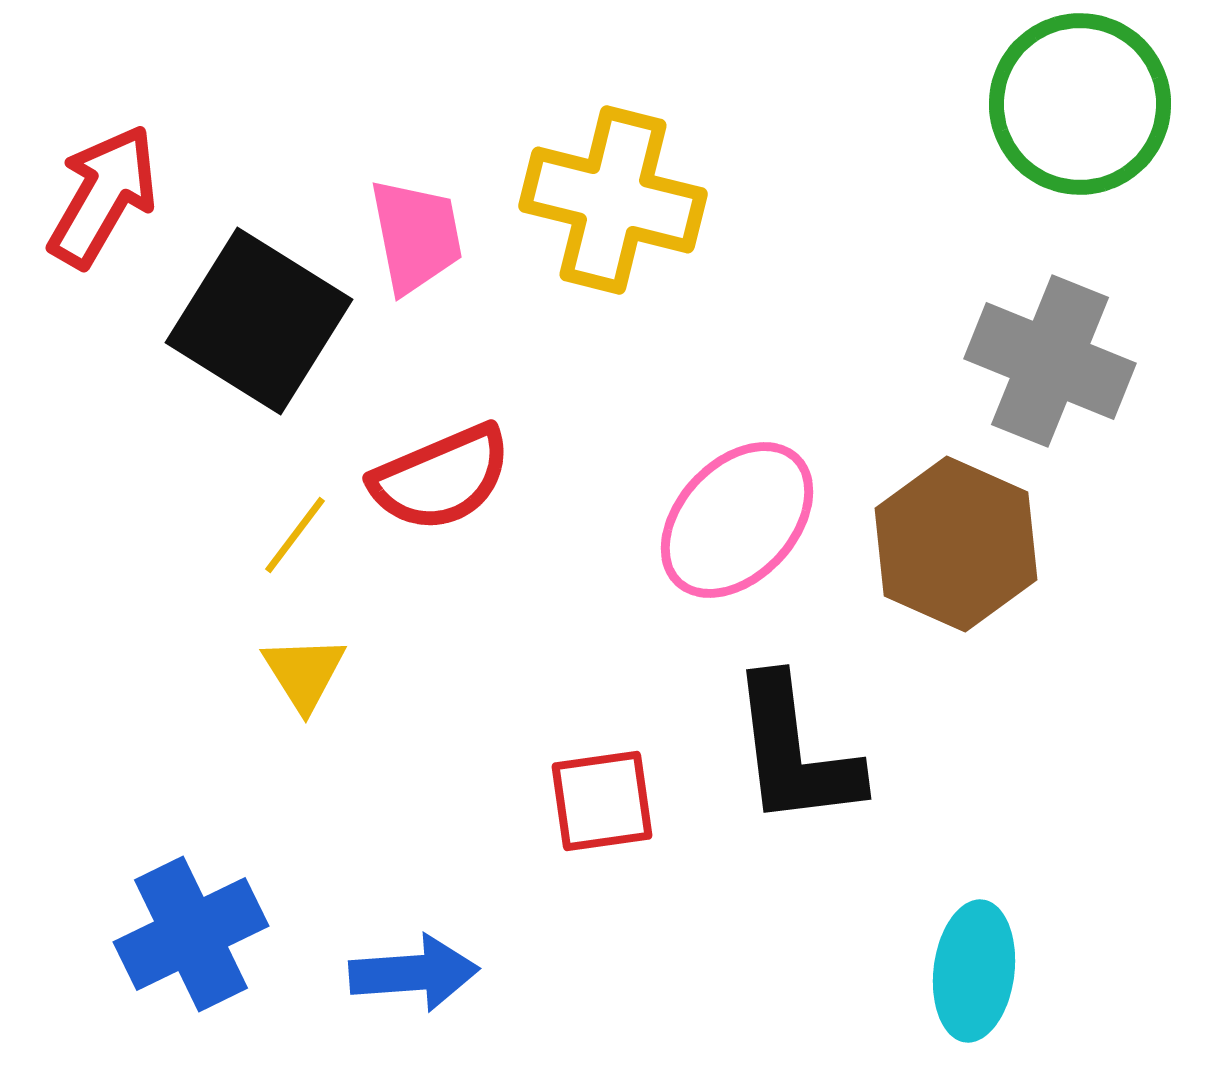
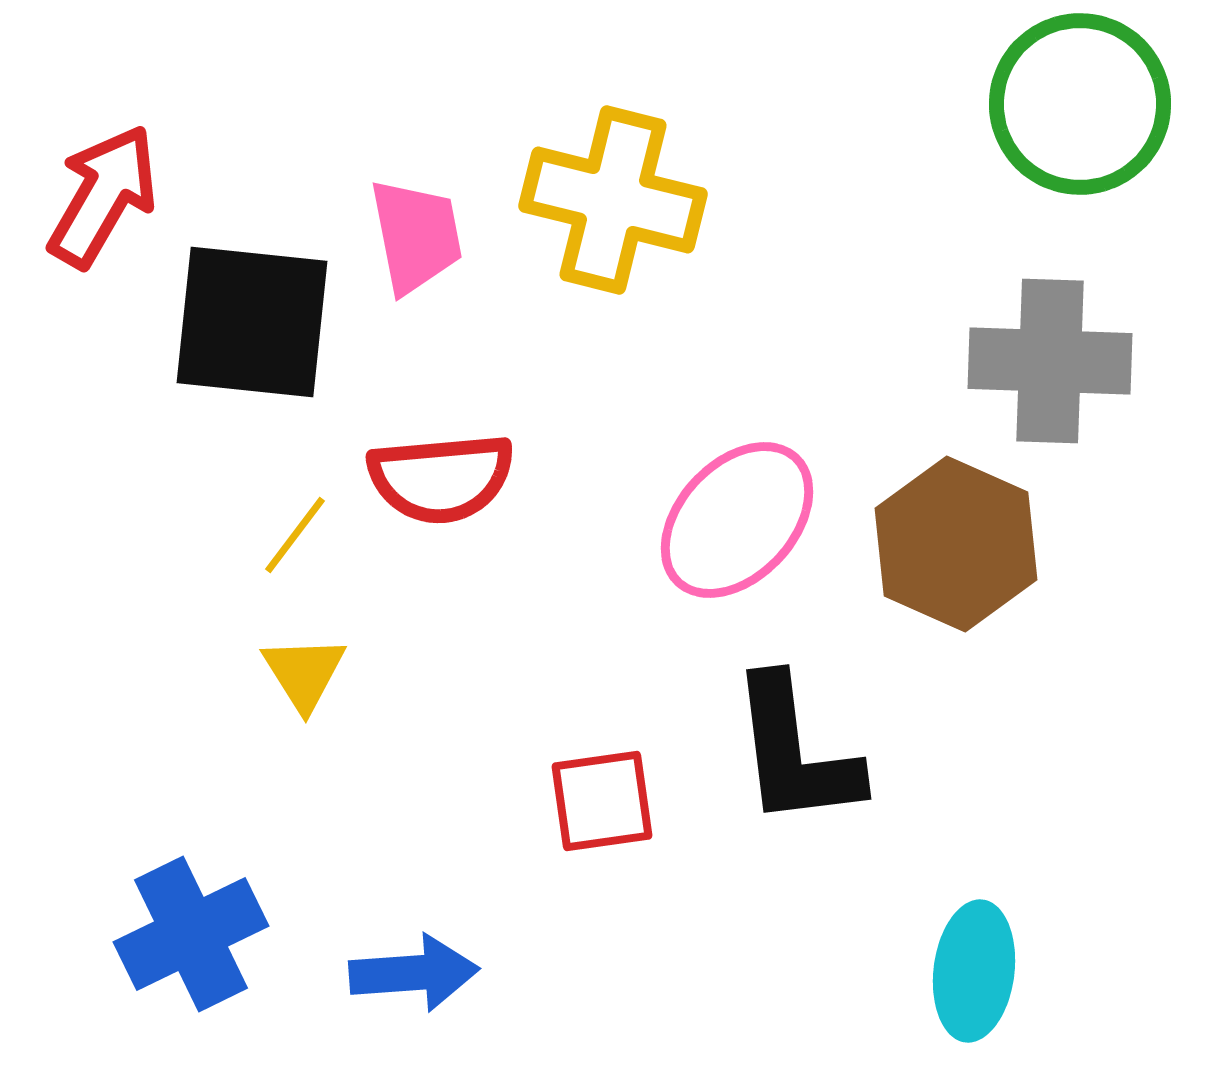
black square: moved 7 px left, 1 px down; rotated 26 degrees counterclockwise
gray cross: rotated 20 degrees counterclockwise
red semicircle: rotated 18 degrees clockwise
